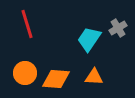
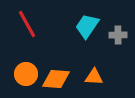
red line: rotated 12 degrees counterclockwise
gray cross: moved 7 px down; rotated 30 degrees clockwise
cyan trapezoid: moved 2 px left, 13 px up
orange circle: moved 1 px right, 1 px down
